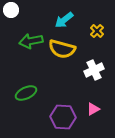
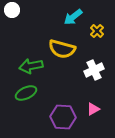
white circle: moved 1 px right
cyan arrow: moved 9 px right, 3 px up
green arrow: moved 25 px down
